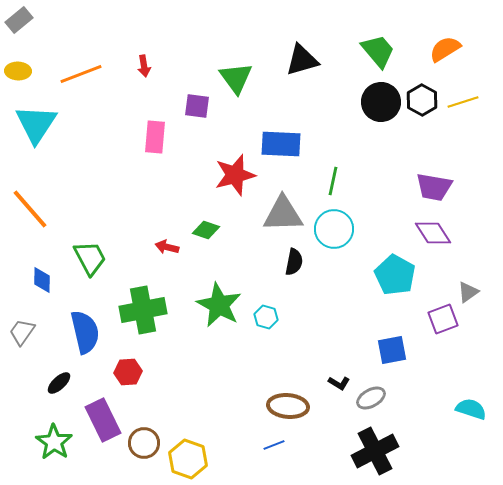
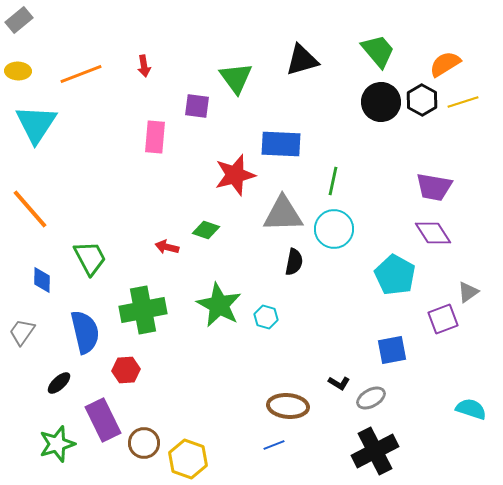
orange semicircle at (445, 49): moved 15 px down
red hexagon at (128, 372): moved 2 px left, 2 px up
green star at (54, 442): moved 3 px right, 2 px down; rotated 21 degrees clockwise
